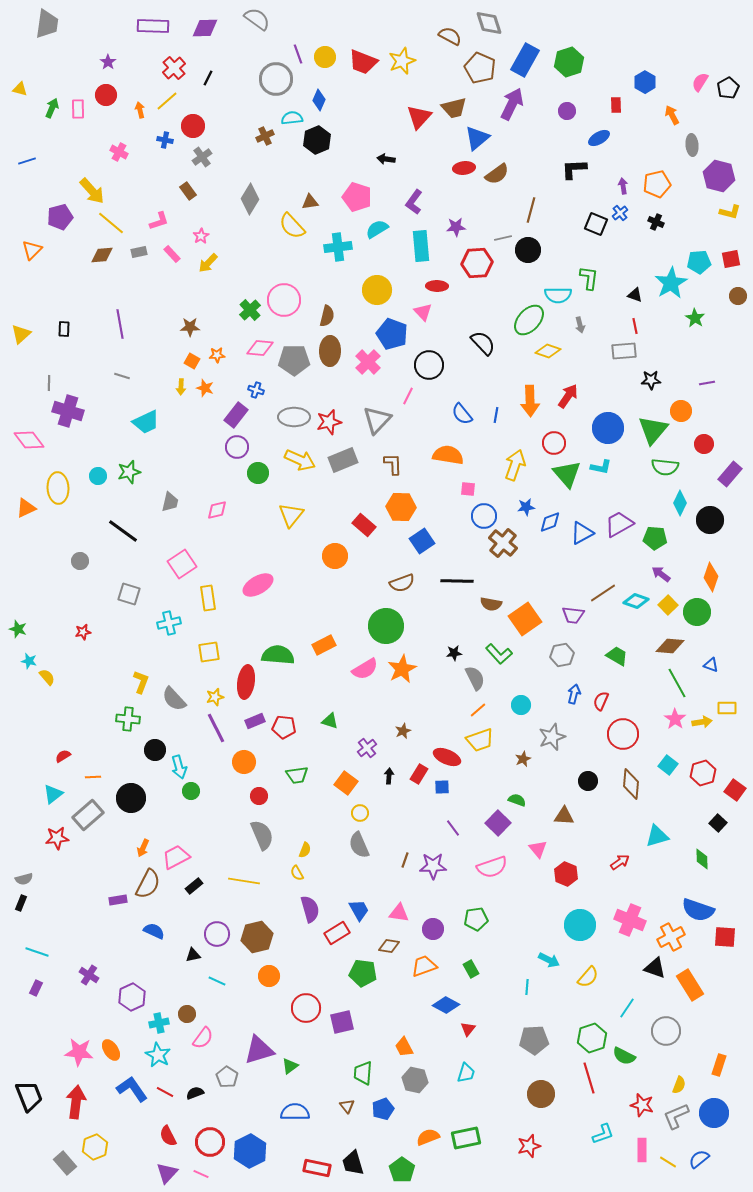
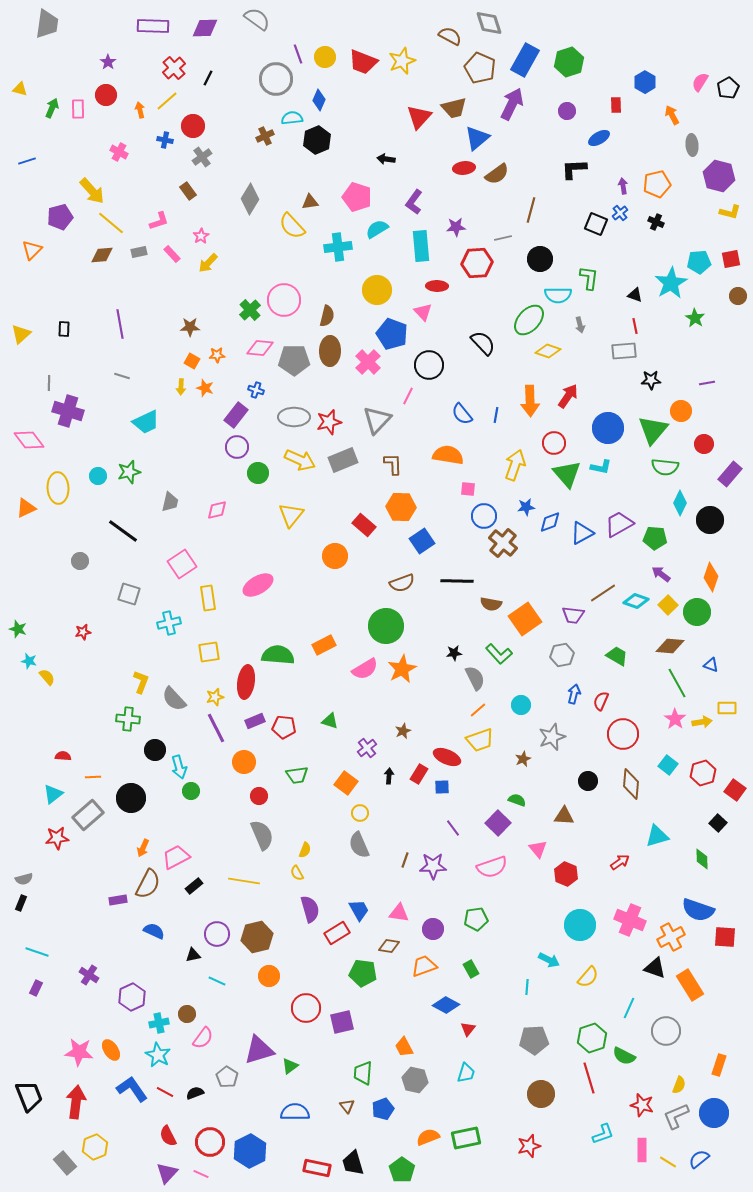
black circle at (528, 250): moved 12 px right, 9 px down
red semicircle at (63, 756): rotated 35 degrees clockwise
cyan line at (627, 1008): moved 2 px right; rotated 10 degrees counterclockwise
